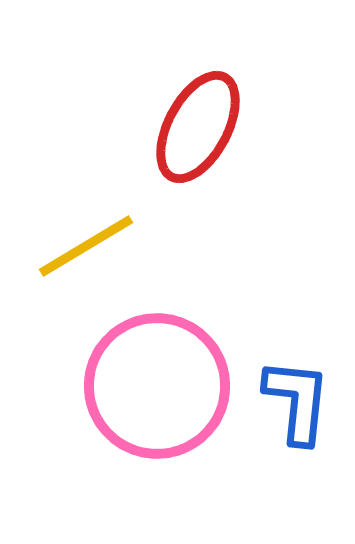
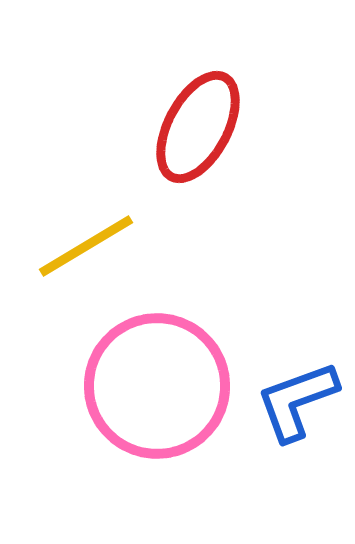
blue L-shape: rotated 116 degrees counterclockwise
